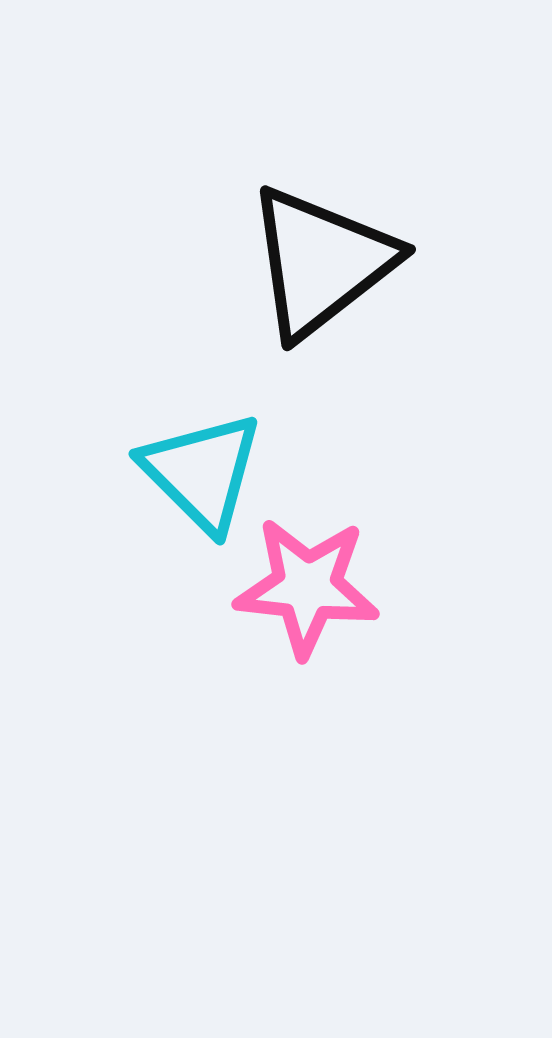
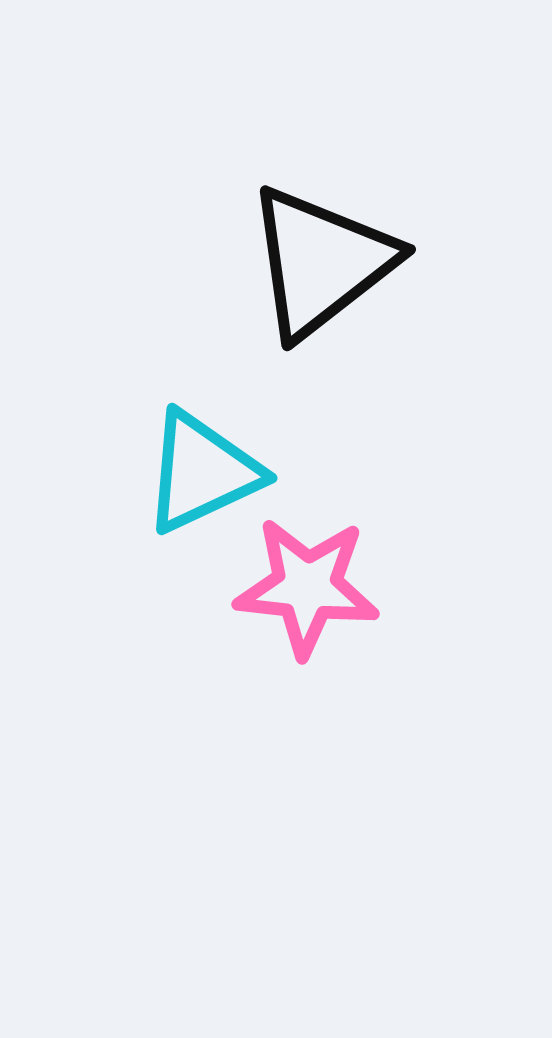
cyan triangle: rotated 50 degrees clockwise
